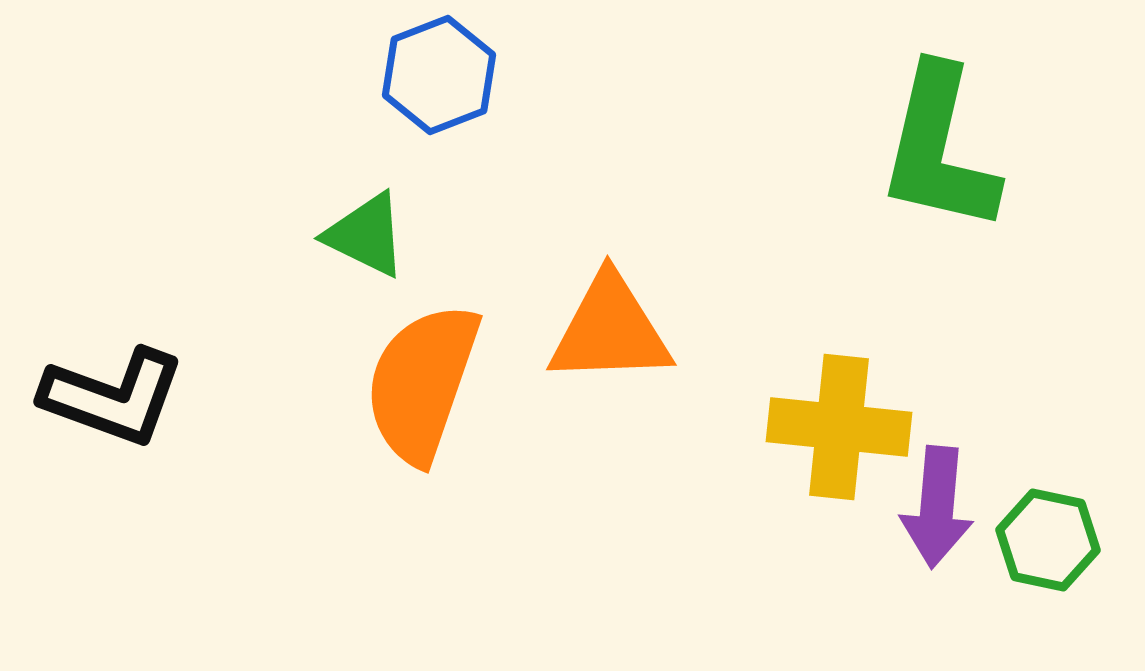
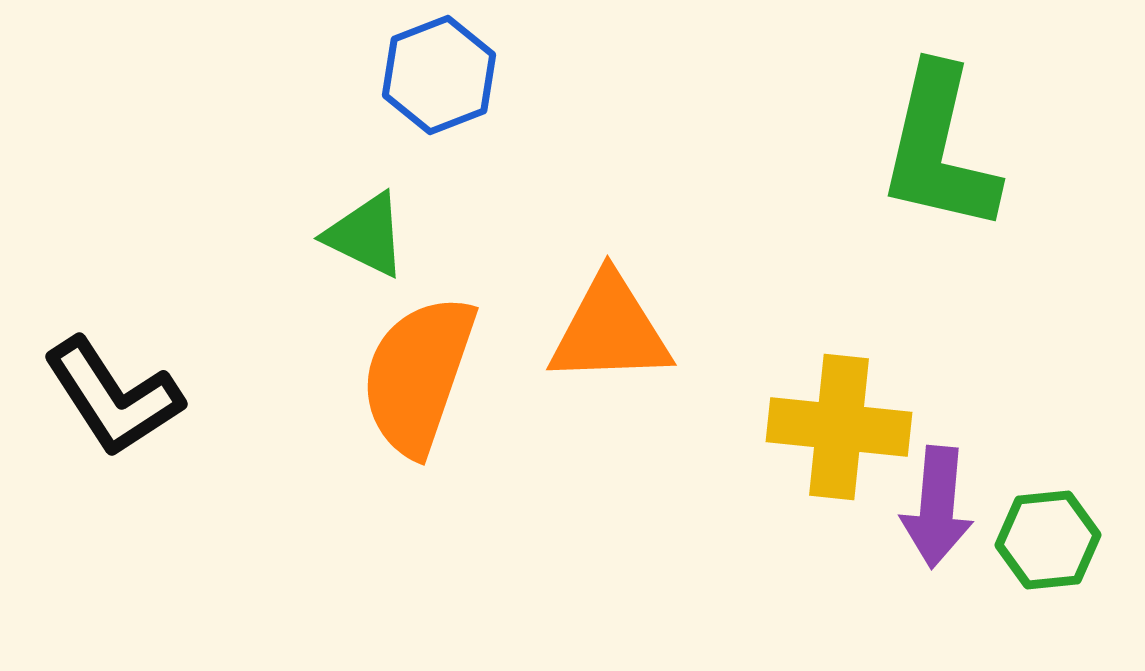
orange semicircle: moved 4 px left, 8 px up
black L-shape: rotated 37 degrees clockwise
green hexagon: rotated 18 degrees counterclockwise
